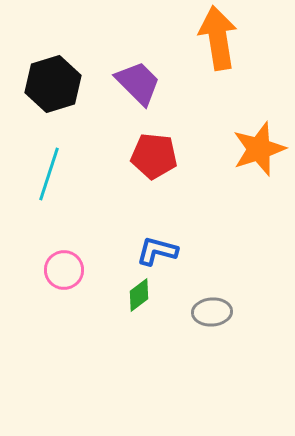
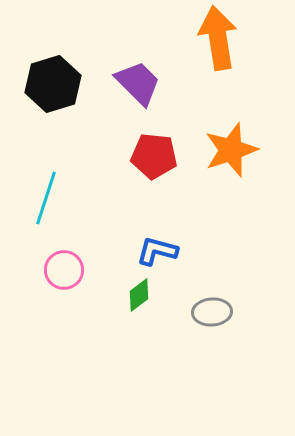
orange star: moved 28 px left, 1 px down
cyan line: moved 3 px left, 24 px down
